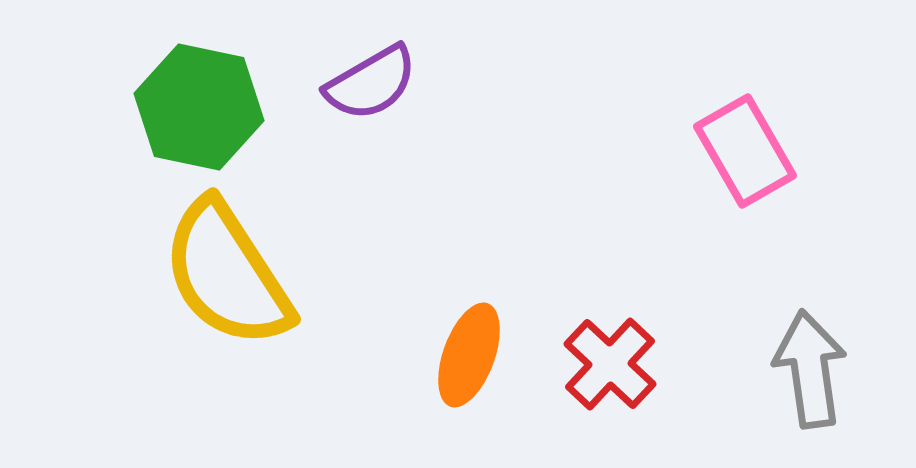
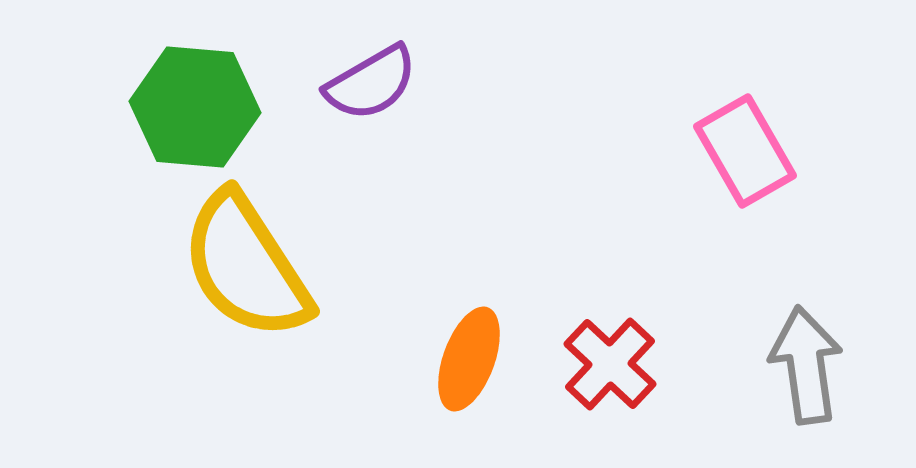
green hexagon: moved 4 px left; rotated 7 degrees counterclockwise
yellow semicircle: moved 19 px right, 8 px up
orange ellipse: moved 4 px down
gray arrow: moved 4 px left, 4 px up
